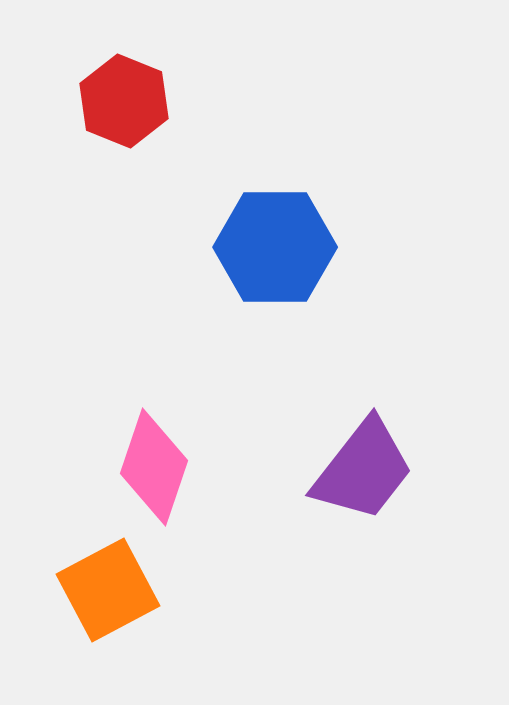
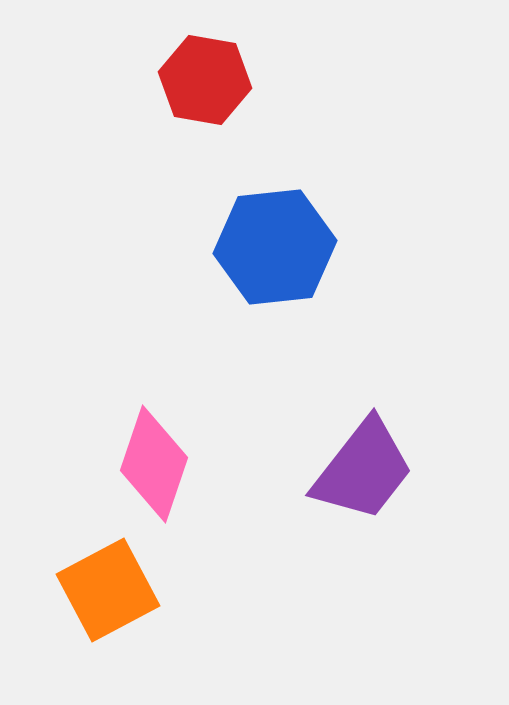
red hexagon: moved 81 px right, 21 px up; rotated 12 degrees counterclockwise
blue hexagon: rotated 6 degrees counterclockwise
pink diamond: moved 3 px up
